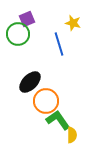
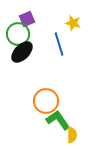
black ellipse: moved 8 px left, 30 px up
